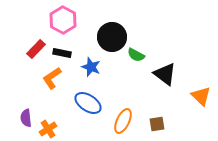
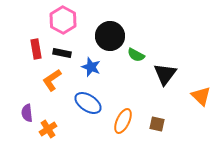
black circle: moved 2 px left, 1 px up
red rectangle: rotated 54 degrees counterclockwise
black triangle: rotated 30 degrees clockwise
orange L-shape: moved 2 px down
purple semicircle: moved 1 px right, 5 px up
brown square: rotated 21 degrees clockwise
